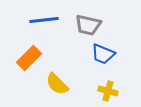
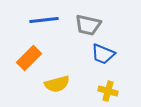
yellow semicircle: rotated 60 degrees counterclockwise
